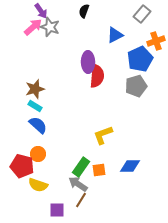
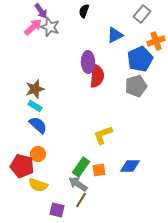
purple square: rotated 14 degrees clockwise
